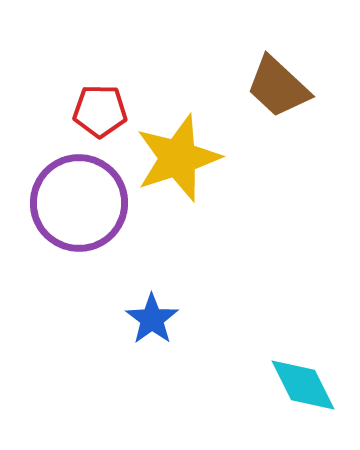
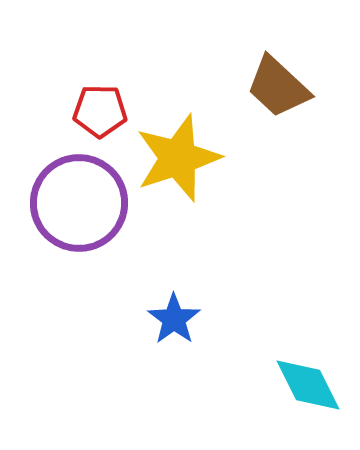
blue star: moved 22 px right
cyan diamond: moved 5 px right
